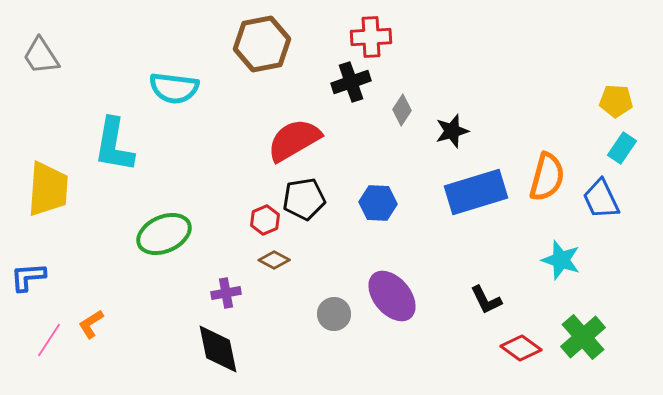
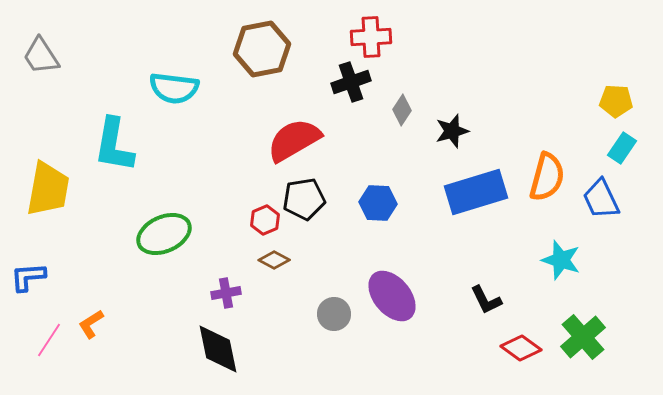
brown hexagon: moved 5 px down
yellow trapezoid: rotated 6 degrees clockwise
